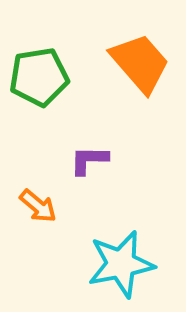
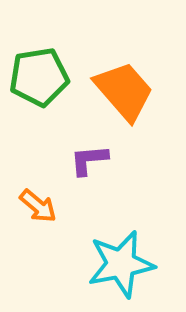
orange trapezoid: moved 16 px left, 28 px down
purple L-shape: rotated 6 degrees counterclockwise
